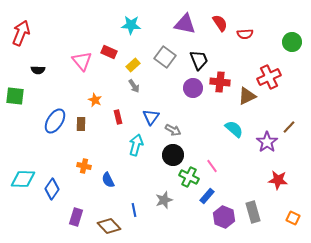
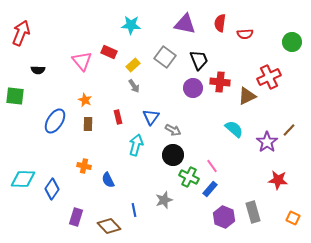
red semicircle at (220, 23): rotated 138 degrees counterclockwise
orange star at (95, 100): moved 10 px left
brown rectangle at (81, 124): moved 7 px right
brown line at (289, 127): moved 3 px down
blue rectangle at (207, 196): moved 3 px right, 7 px up
